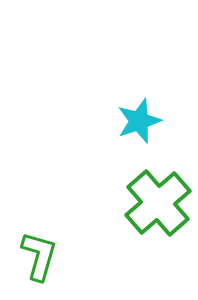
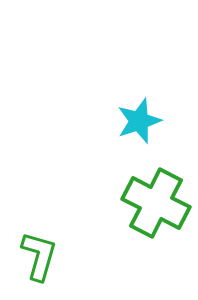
green cross: moved 2 px left; rotated 22 degrees counterclockwise
